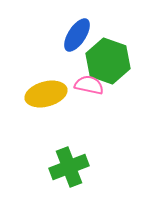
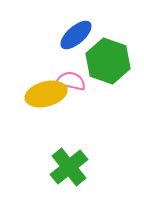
blue ellipse: moved 1 px left; rotated 16 degrees clockwise
pink semicircle: moved 18 px left, 4 px up
green cross: rotated 18 degrees counterclockwise
